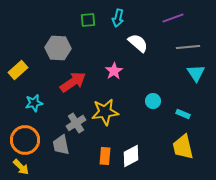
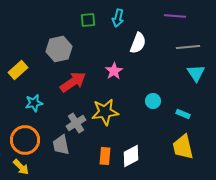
purple line: moved 2 px right, 2 px up; rotated 25 degrees clockwise
white semicircle: rotated 70 degrees clockwise
gray hexagon: moved 1 px right, 1 px down; rotated 15 degrees counterclockwise
